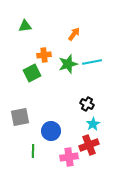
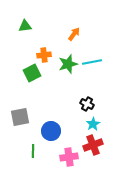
red cross: moved 4 px right
